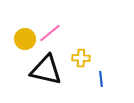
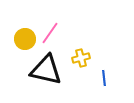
pink line: rotated 15 degrees counterclockwise
yellow cross: rotated 18 degrees counterclockwise
blue line: moved 3 px right, 1 px up
